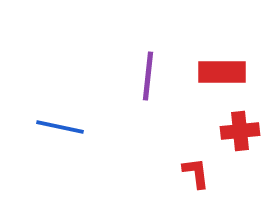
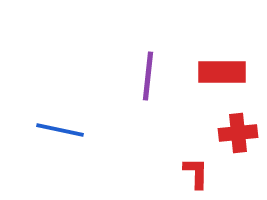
blue line: moved 3 px down
red cross: moved 2 px left, 2 px down
red L-shape: rotated 8 degrees clockwise
